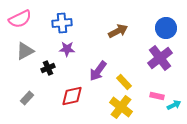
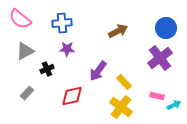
pink semicircle: rotated 65 degrees clockwise
black cross: moved 1 px left, 1 px down
gray rectangle: moved 5 px up
